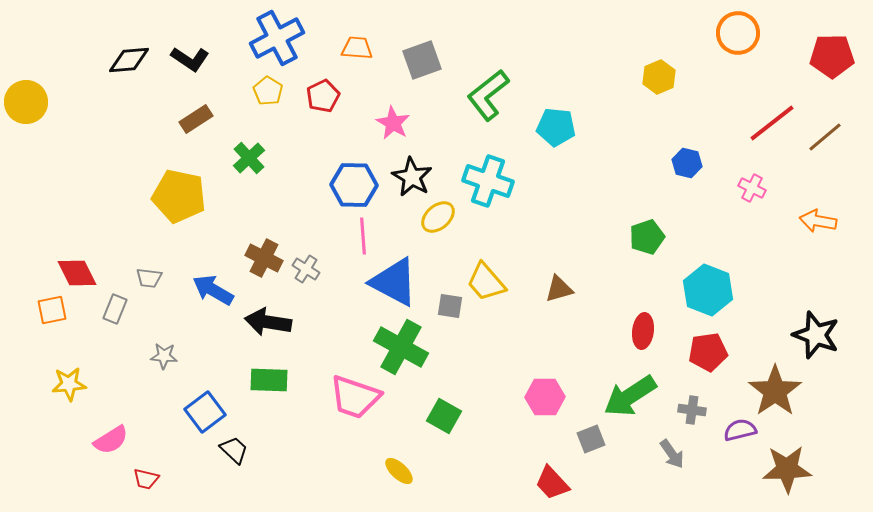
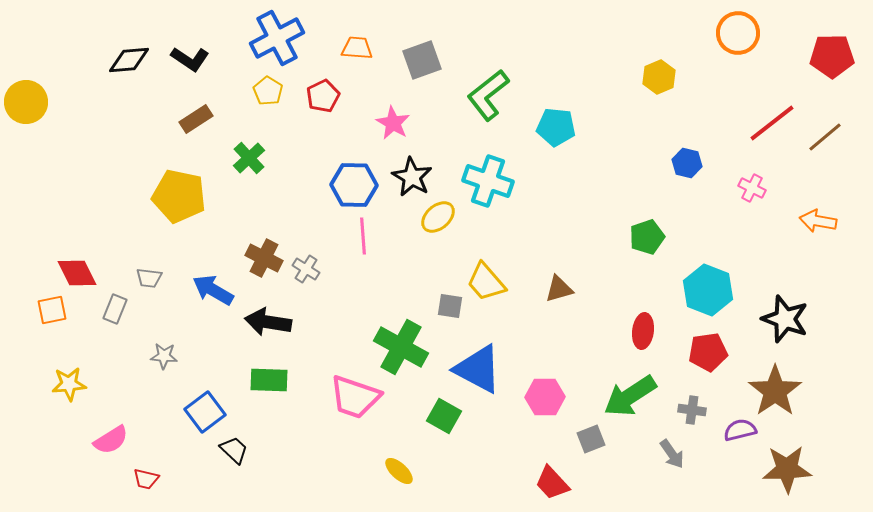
blue triangle at (394, 282): moved 84 px right, 87 px down
black star at (816, 335): moved 31 px left, 16 px up
